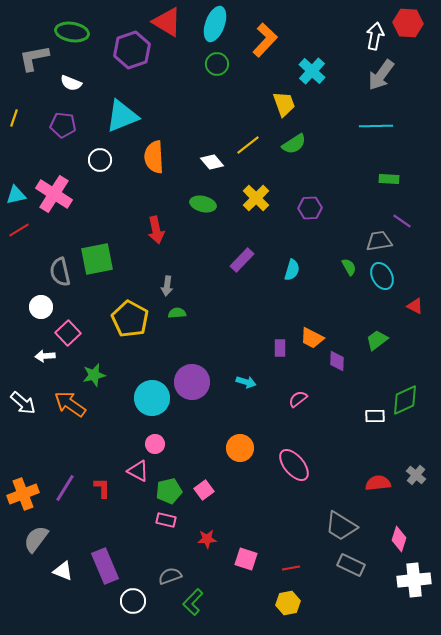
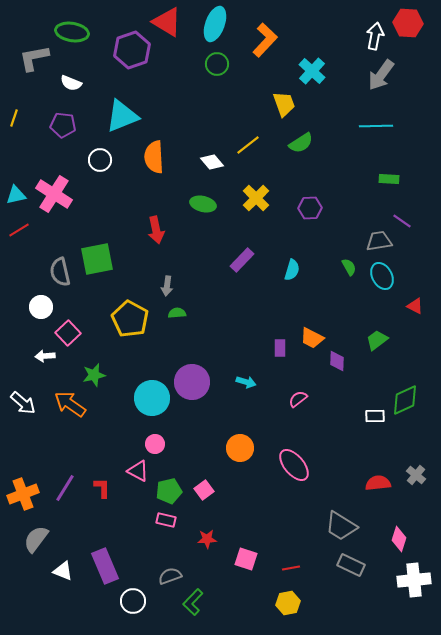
green semicircle at (294, 144): moved 7 px right, 1 px up
